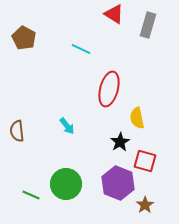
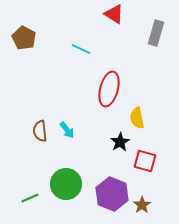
gray rectangle: moved 8 px right, 8 px down
cyan arrow: moved 4 px down
brown semicircle: moved 23 px right
purple hexagon: moved 6 px left, 11 px down
green line: moved 1 px left, 3 px down; rotated 48 degrees counterclockwise
brown star: moved 3 px left
